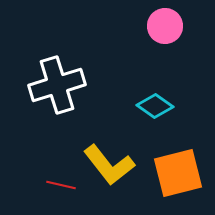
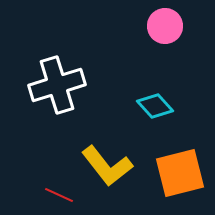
cyan diamond: rotated 12 degrees clockwise
yellow L-shape: moved 2 px left, 1 px down
orange square: moved 2 px right
red line: moved 2 px left, 10 px down; rotated 12 degrees clockwise
